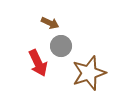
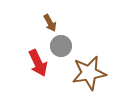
brown arrow: rotated 36 degrees clockwise
brown star: rotated 8 degrees clockwise
